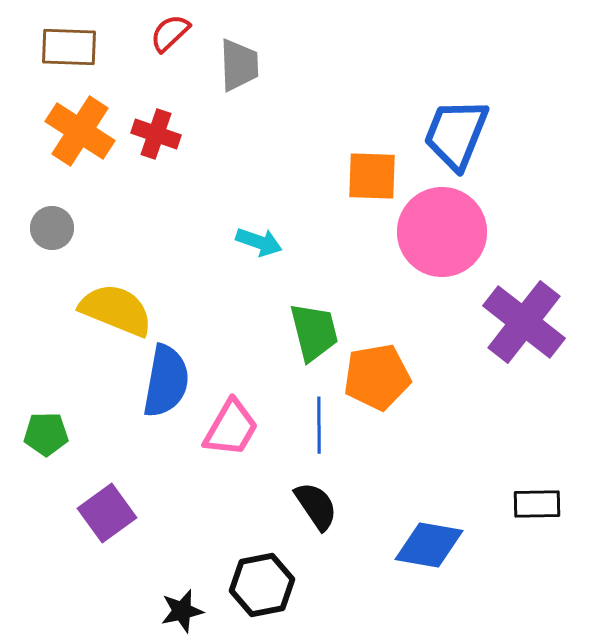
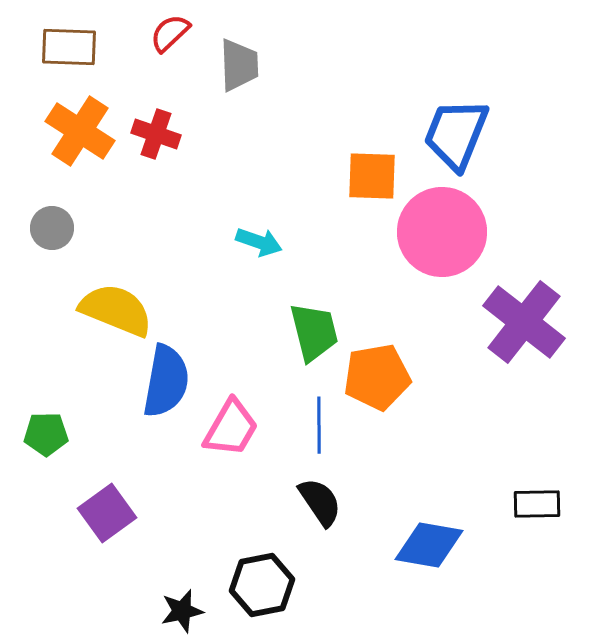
black semicircle: moved 4 px right, 4 px up
